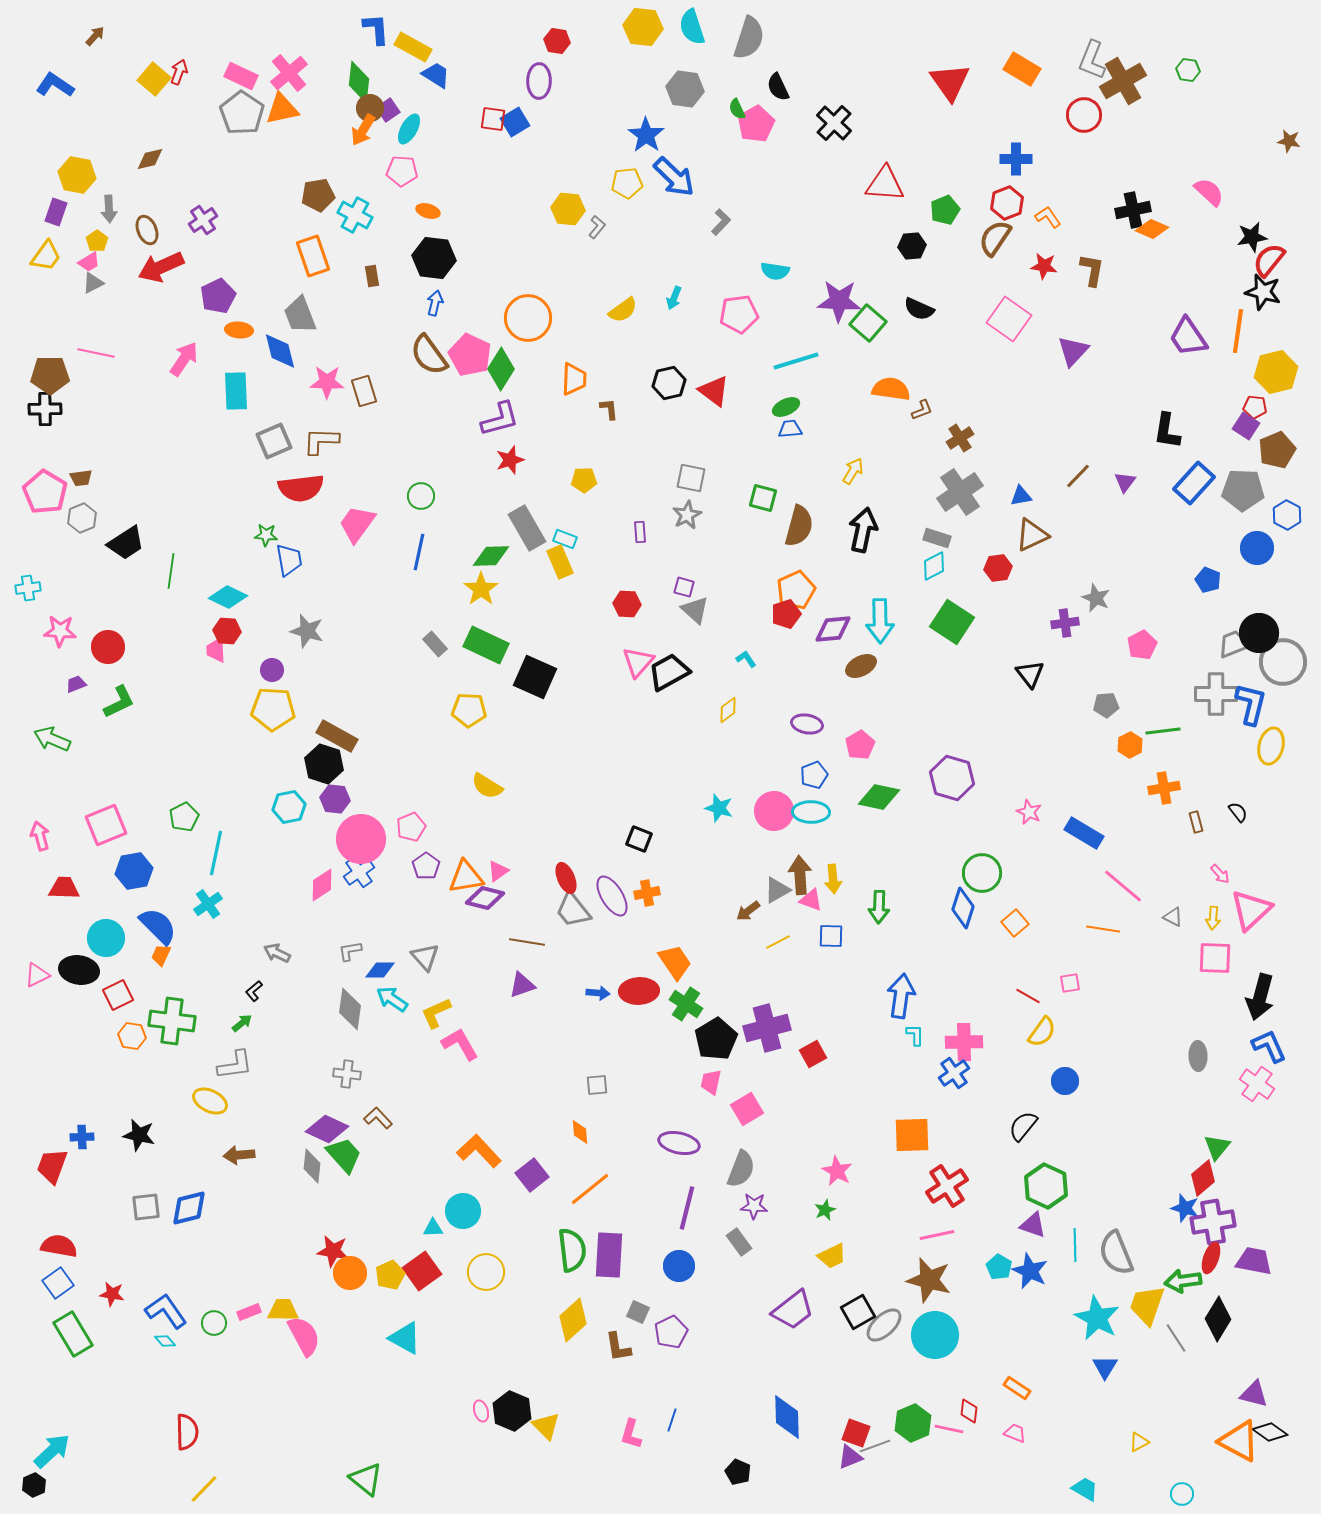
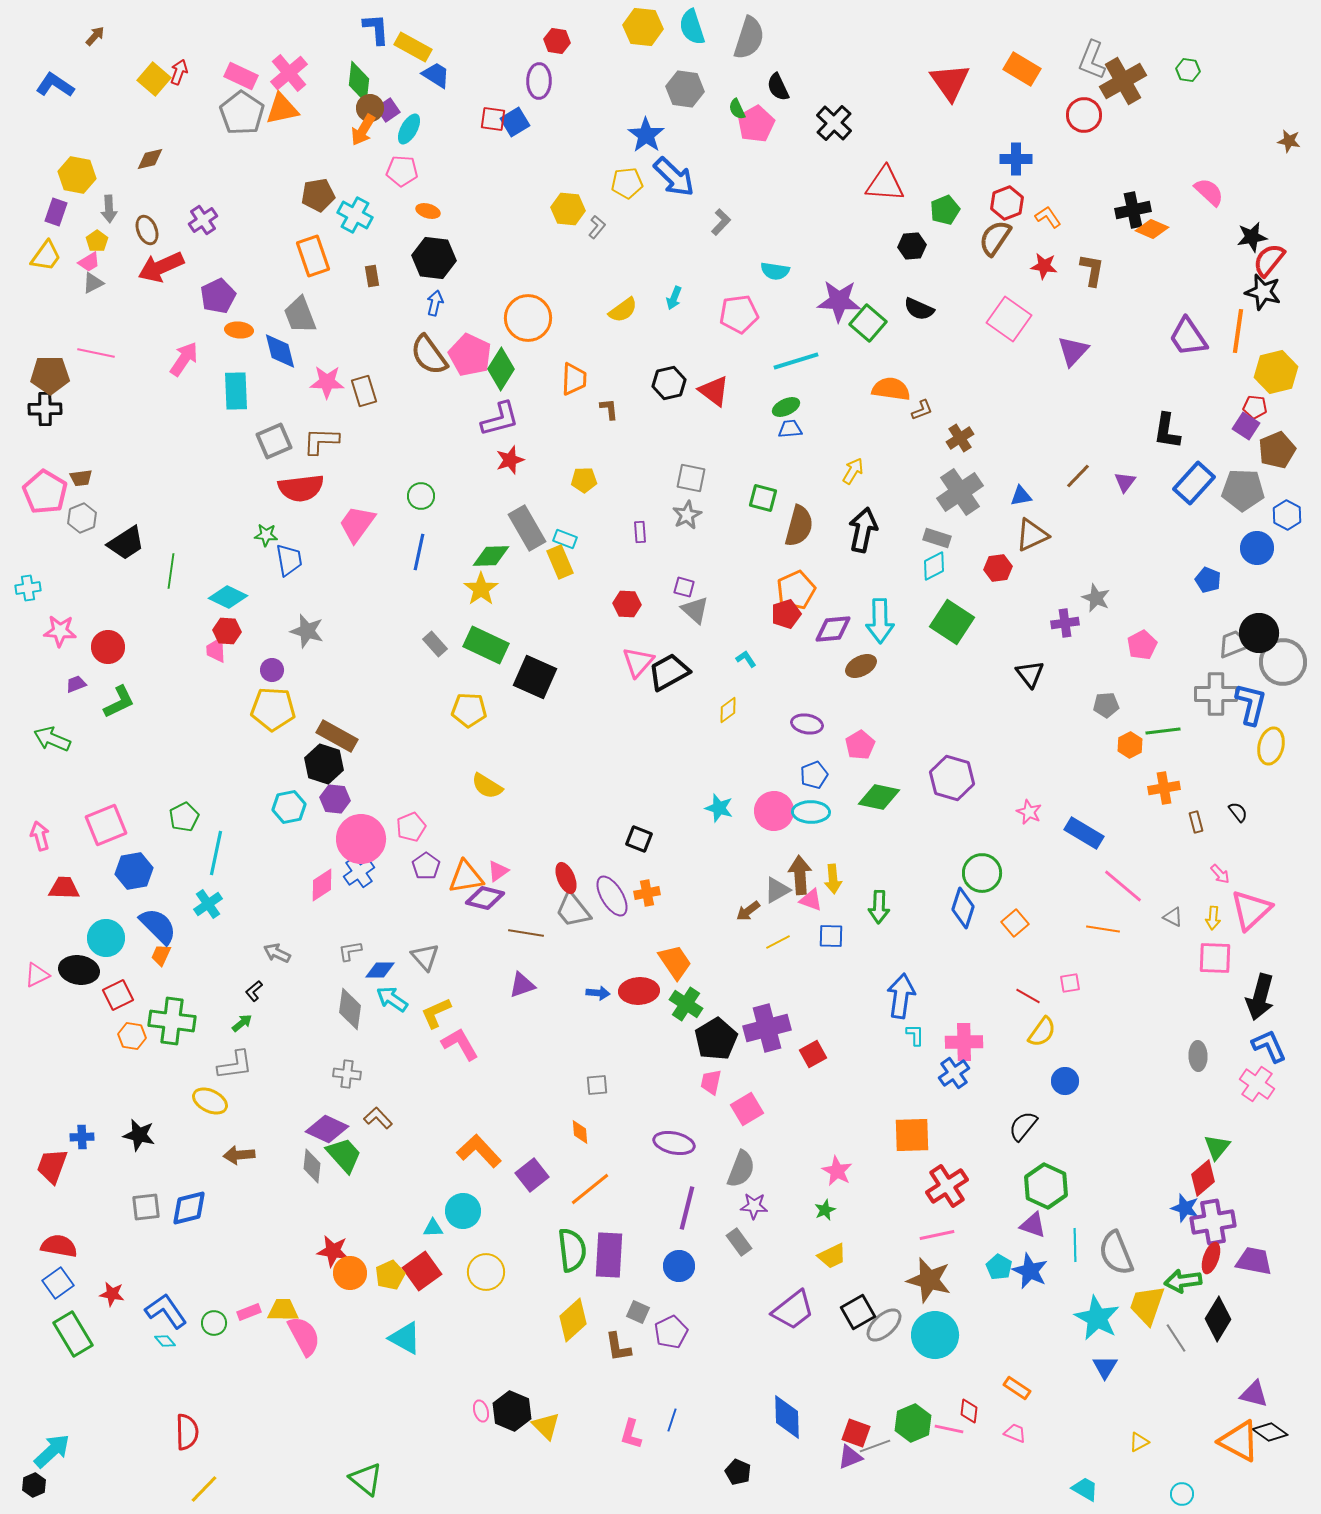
brown line at (527, 942): moved 1 px left, 9 px up
purple ellipse at (679, 1143): moved 5 px left
